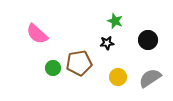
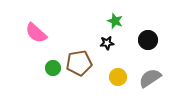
pink semicircle: moved 1 px left, 1 px up
